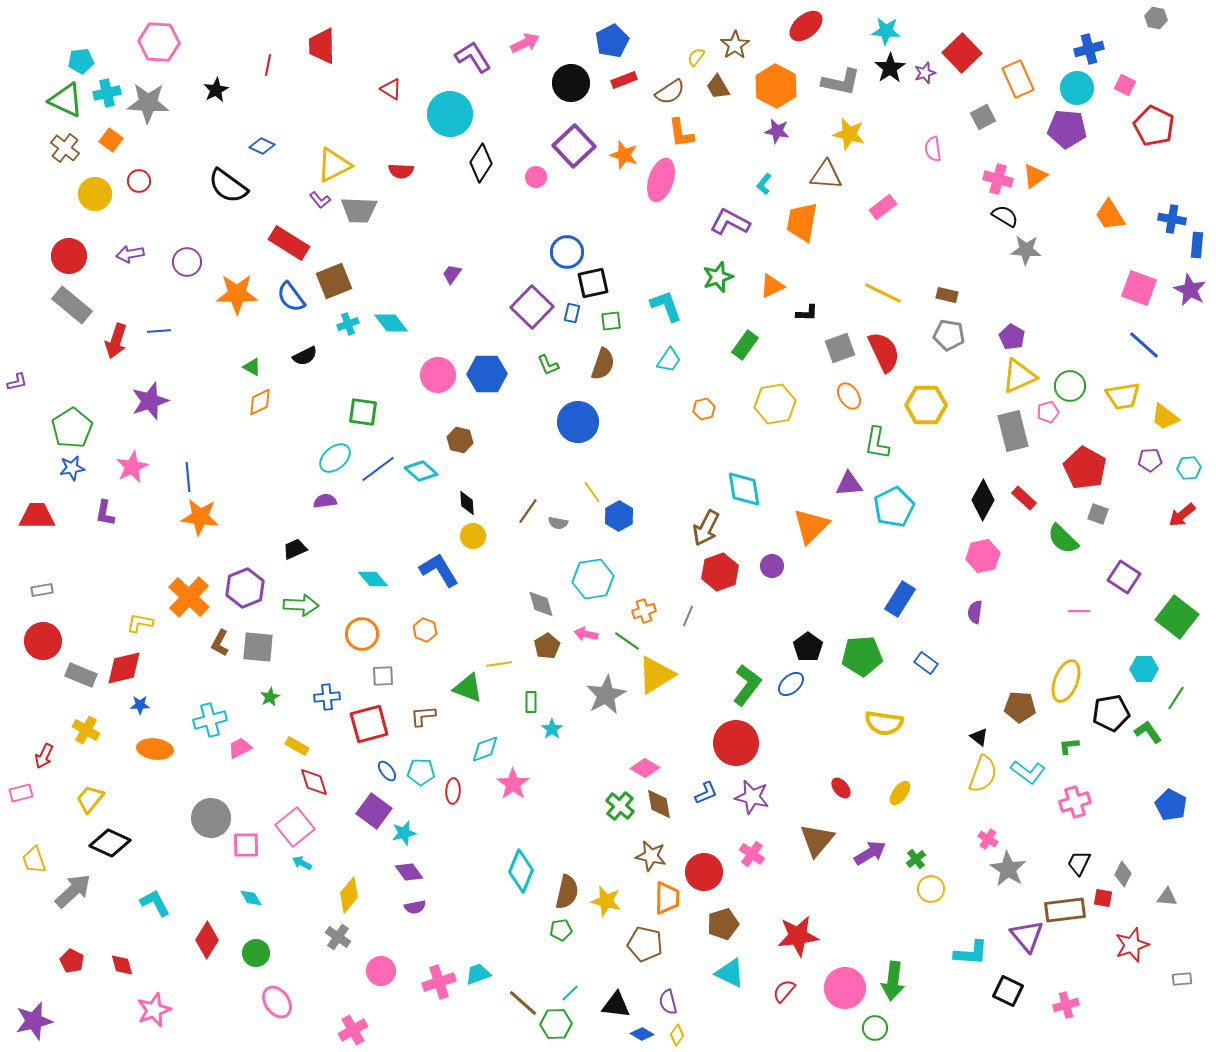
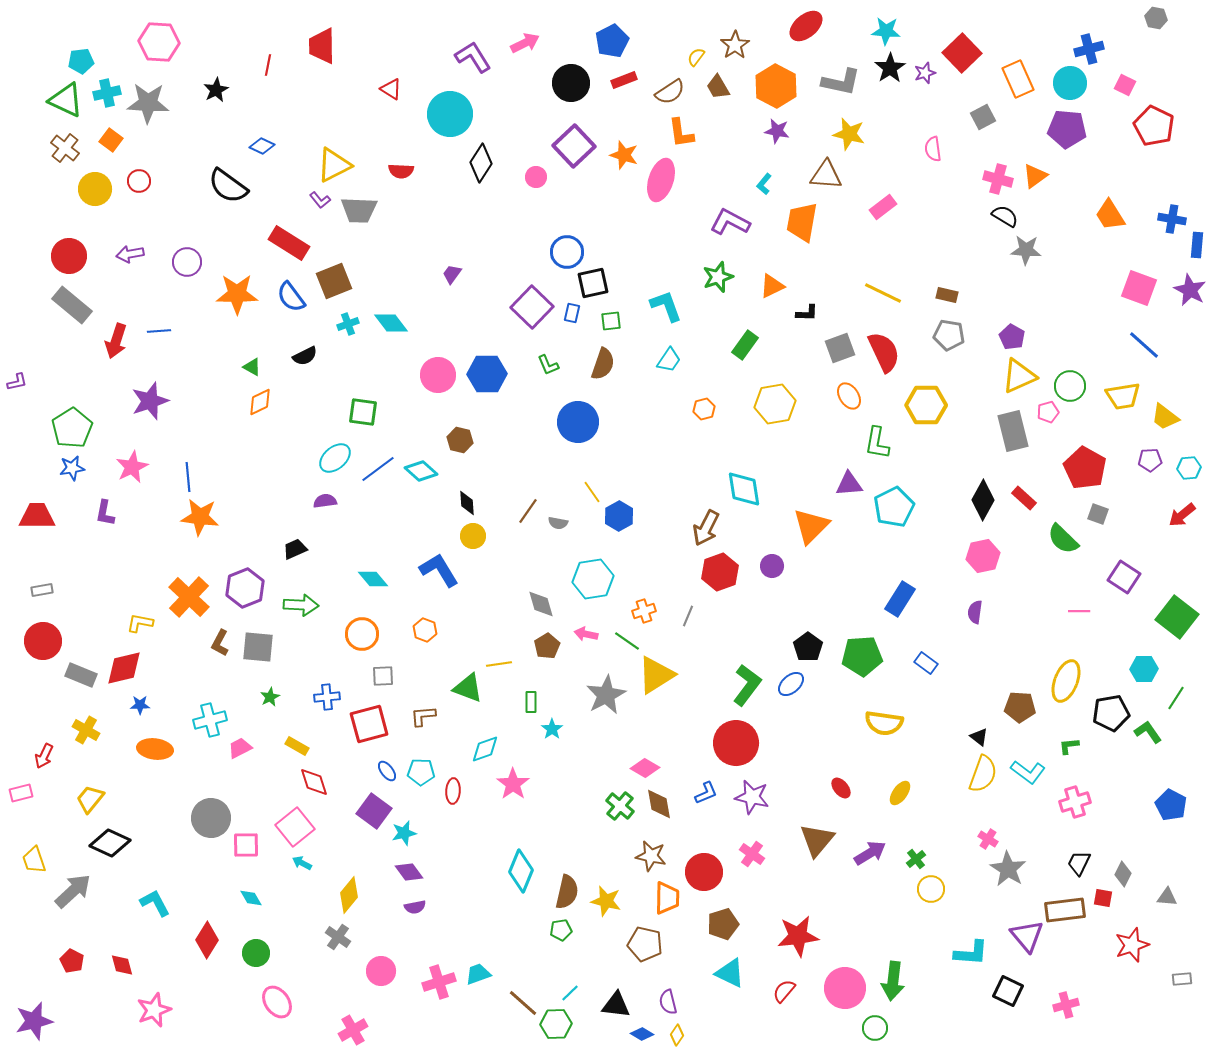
cyan circle at (1077, 88): moved 7 px left, 5 px up
yellow circle at (95, 194): moved 5 px up
